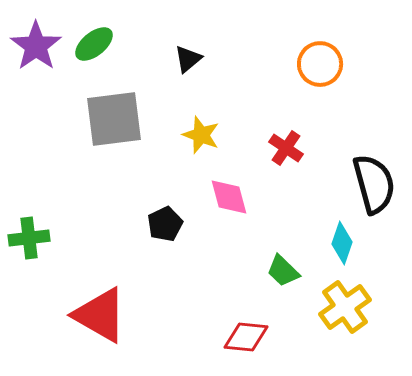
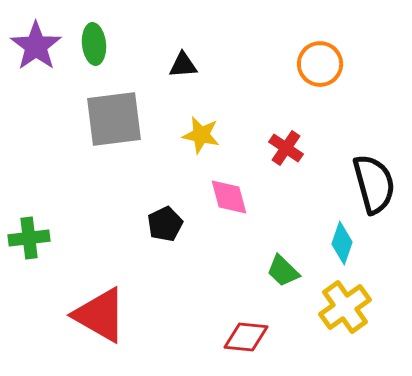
green ellipse: rotated 57 degrees counterclockwise
black triangle: moved 5 px left, 6 px down; rotated 36 degrees clockwise
yellow star: rotated 9 degrees counterclockwise
